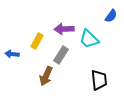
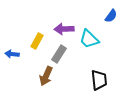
gray rectangle: moved 2 px left, 1 px up
